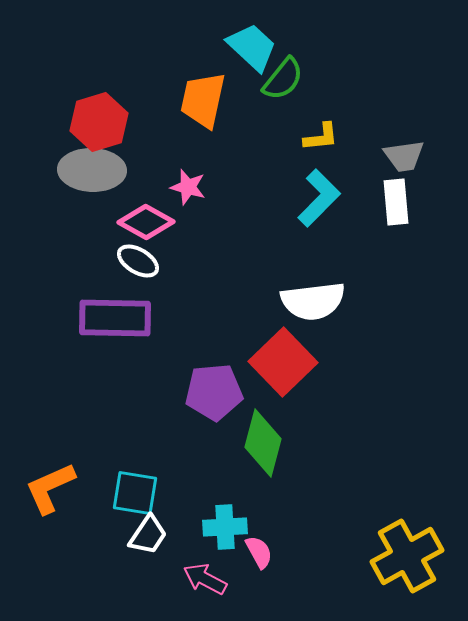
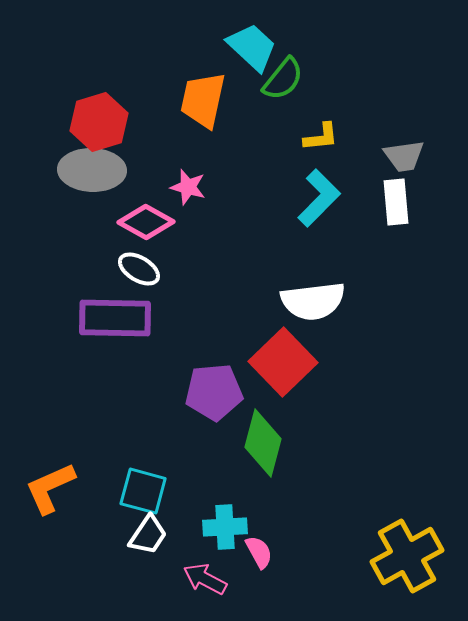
white ellipse: moved 1 px right, 8 px down
cyan square: moved 8 px right, 2 px up; rotated 6 degrees clockwise
